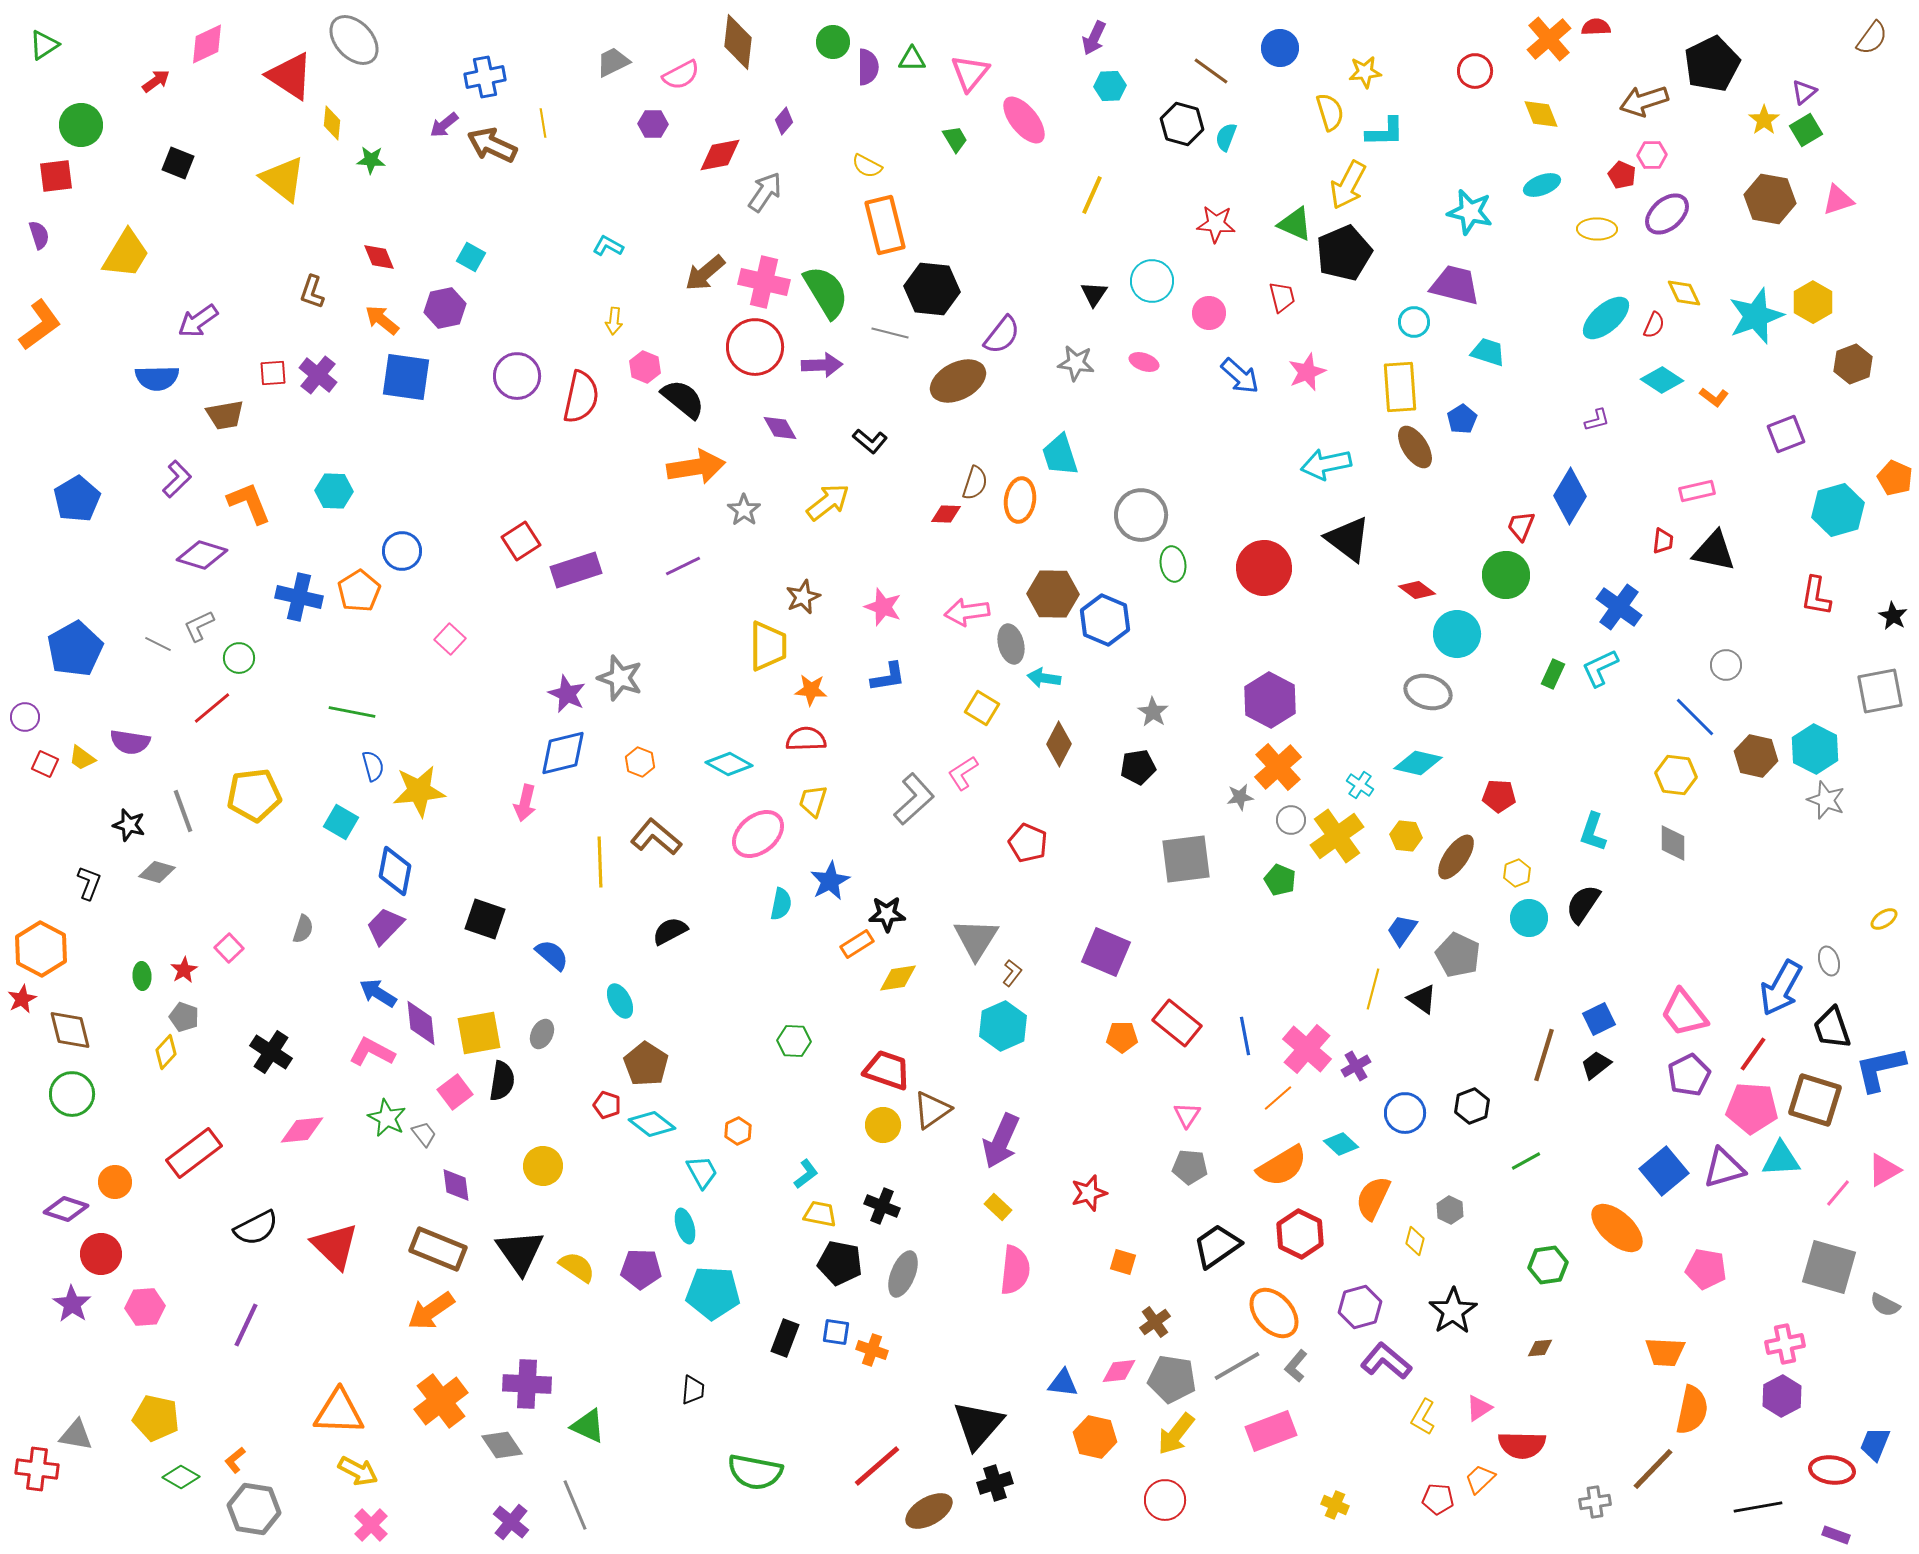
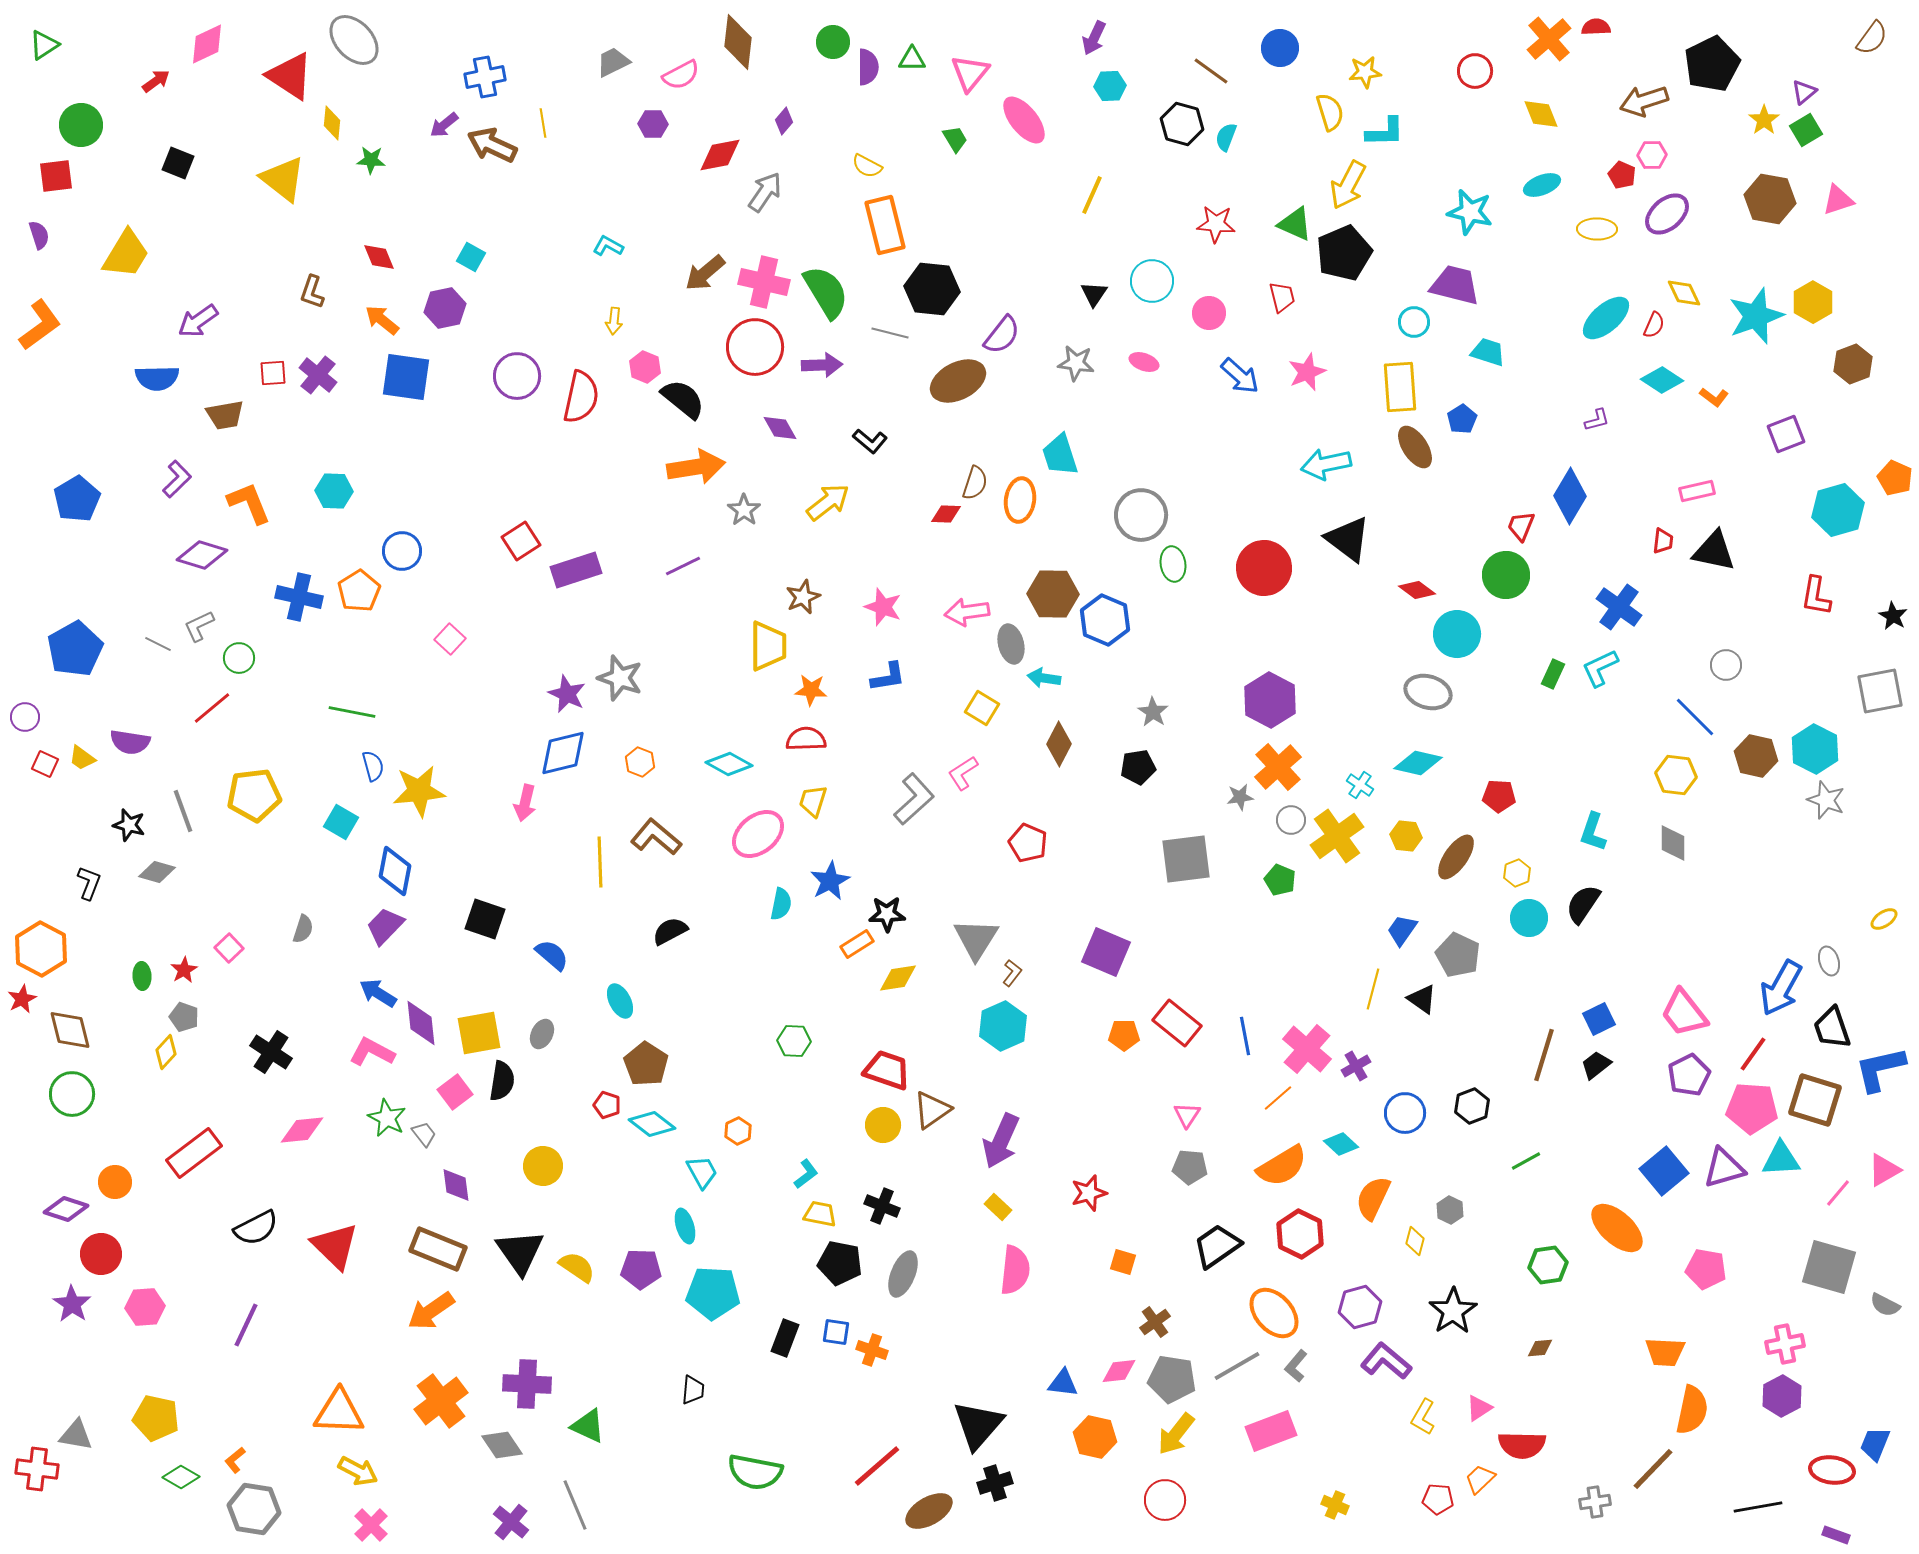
orange pentagon at (1122, 1037): moved 2 px right, 2 px up
